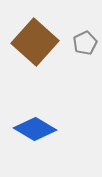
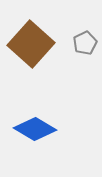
brown square: moved 4 px left, 2 px down
